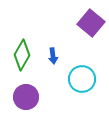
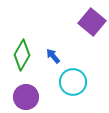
purple square: moved 1 px right, 1 px up
blue arrow: rotated 147 degrees clockwise
cyan circle: moved 9 px left, 3 px down
